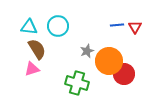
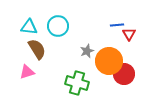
red triangle: moved 6 px left, 7 px down
pink triangle: moved 5 px left, 3 px down
